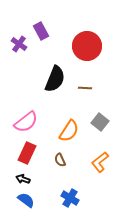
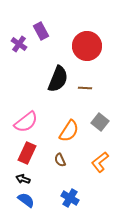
black semicircle: moved 3 px right
